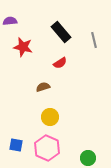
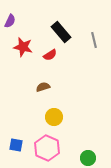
purple semicircle: rotated 120 degrees clockwise
red semicircle: moved 10 px left, 8 px up
yellow circle: moved 4 px right
